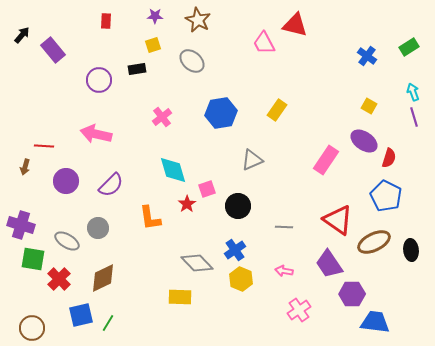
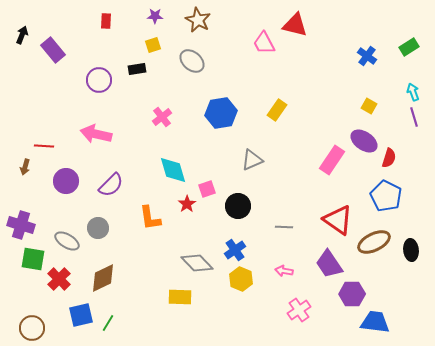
black arrow at (22, 35): rotated 18 degrees counterclockwise
pink rectangle at (326, 160): moved 6 px right
